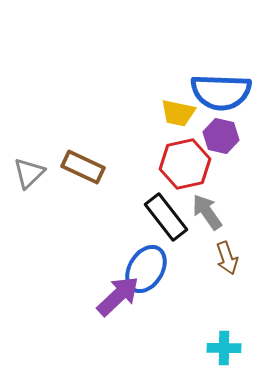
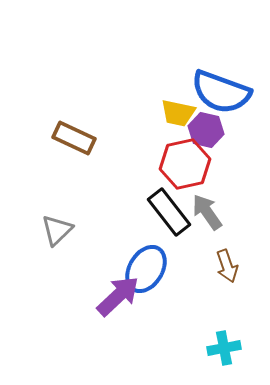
blue semicircle: rotated 18 degrees clockwise
purple hexagon: moved 15 px left, 6 px up
brown rectangle: moved 9 px left, 29 px up
gray triangle: moved 28 px right, 57 px down
black rectangle: moved 3 px right, 5 px up
brown arrow: moved 8 px down
cyan cross: rotated 12 degrees counterclockwise
